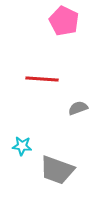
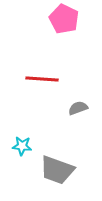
pink pentagon: moved 2 px up
